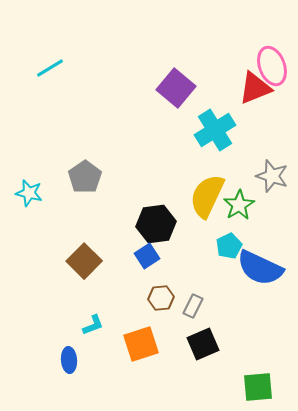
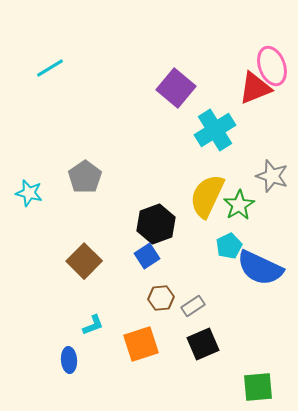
black hexagon: rotated 12 degrees counterclockwise
gray rectangle: rotated 30 degrees clockwise
